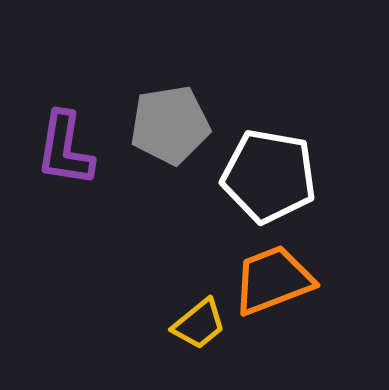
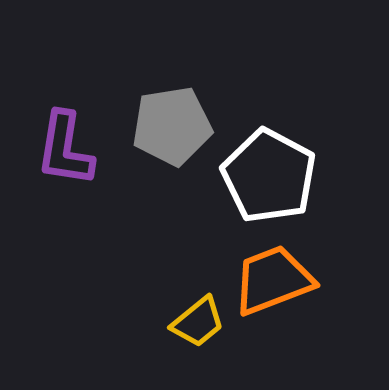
gray pentagon: moved 2 px right, 1 px down
white pentagon: rotated 18 degrees clockwise
yellow trapezoid: moved 1 px left, 2 px up
